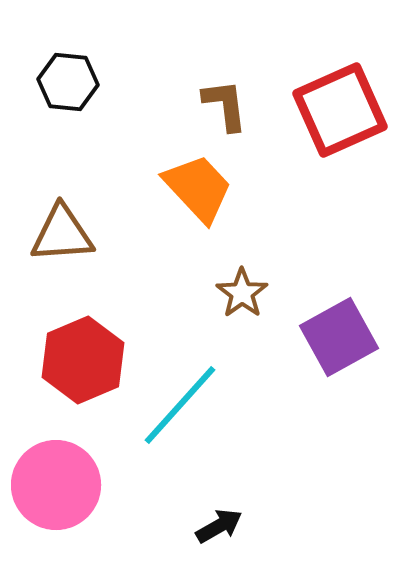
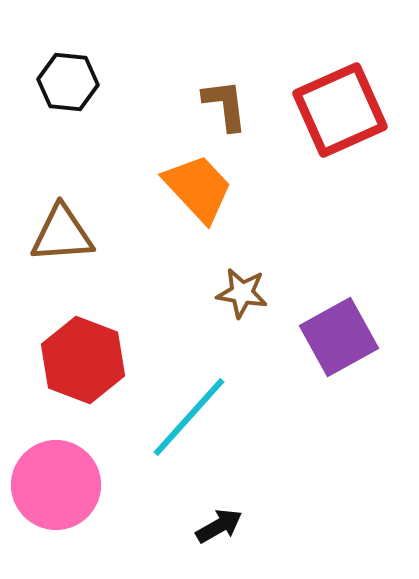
brown star: rotated 27 degrees counterclockwise
red hexagon: rotated 16 degrees counterclockwise
cyan line: moved 9 px right, 12 px down
